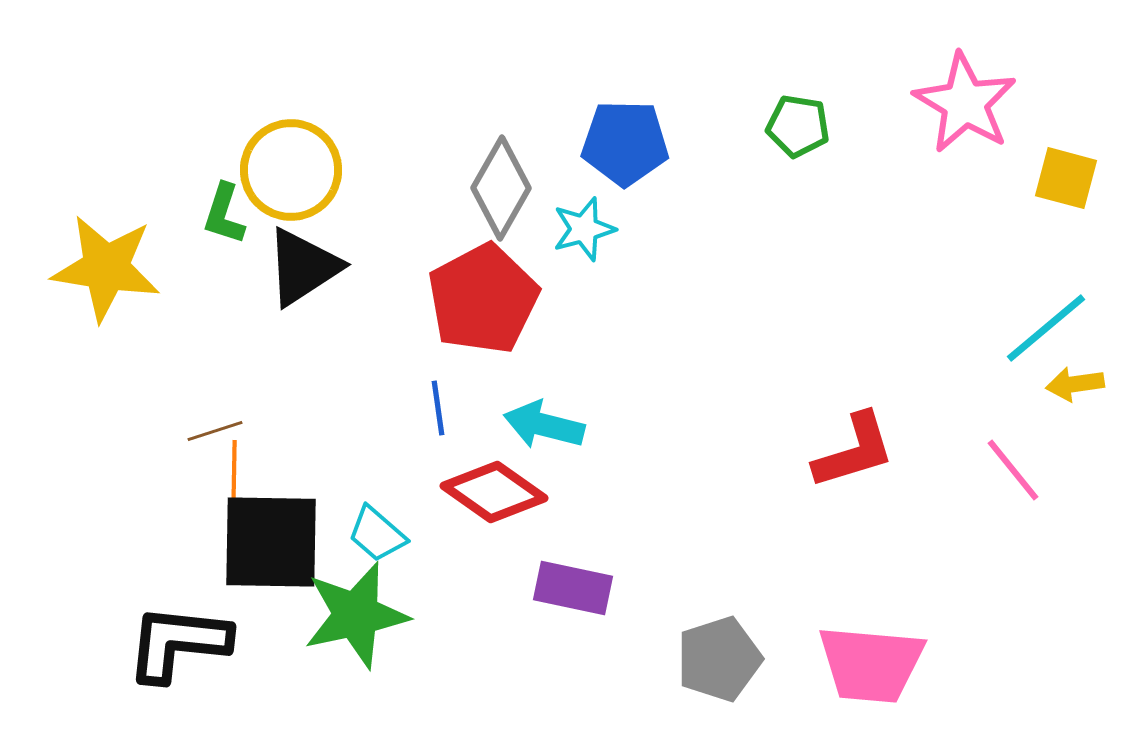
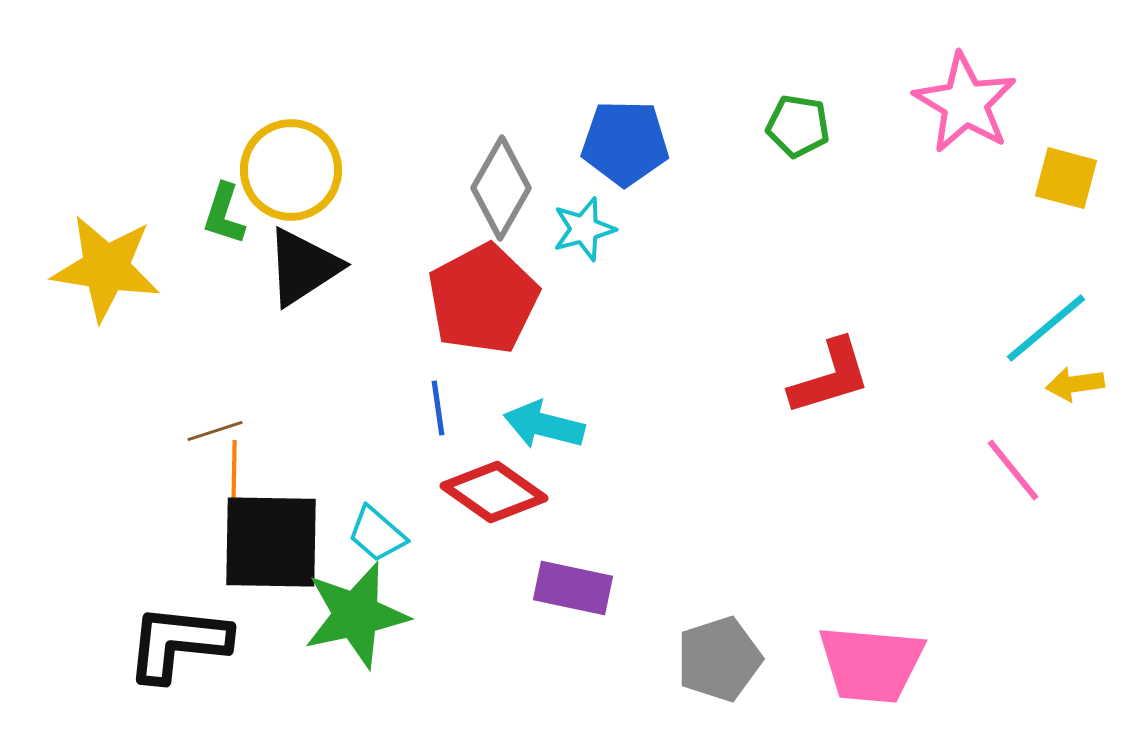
red L-shape: moved 24 px left, 74 px up
